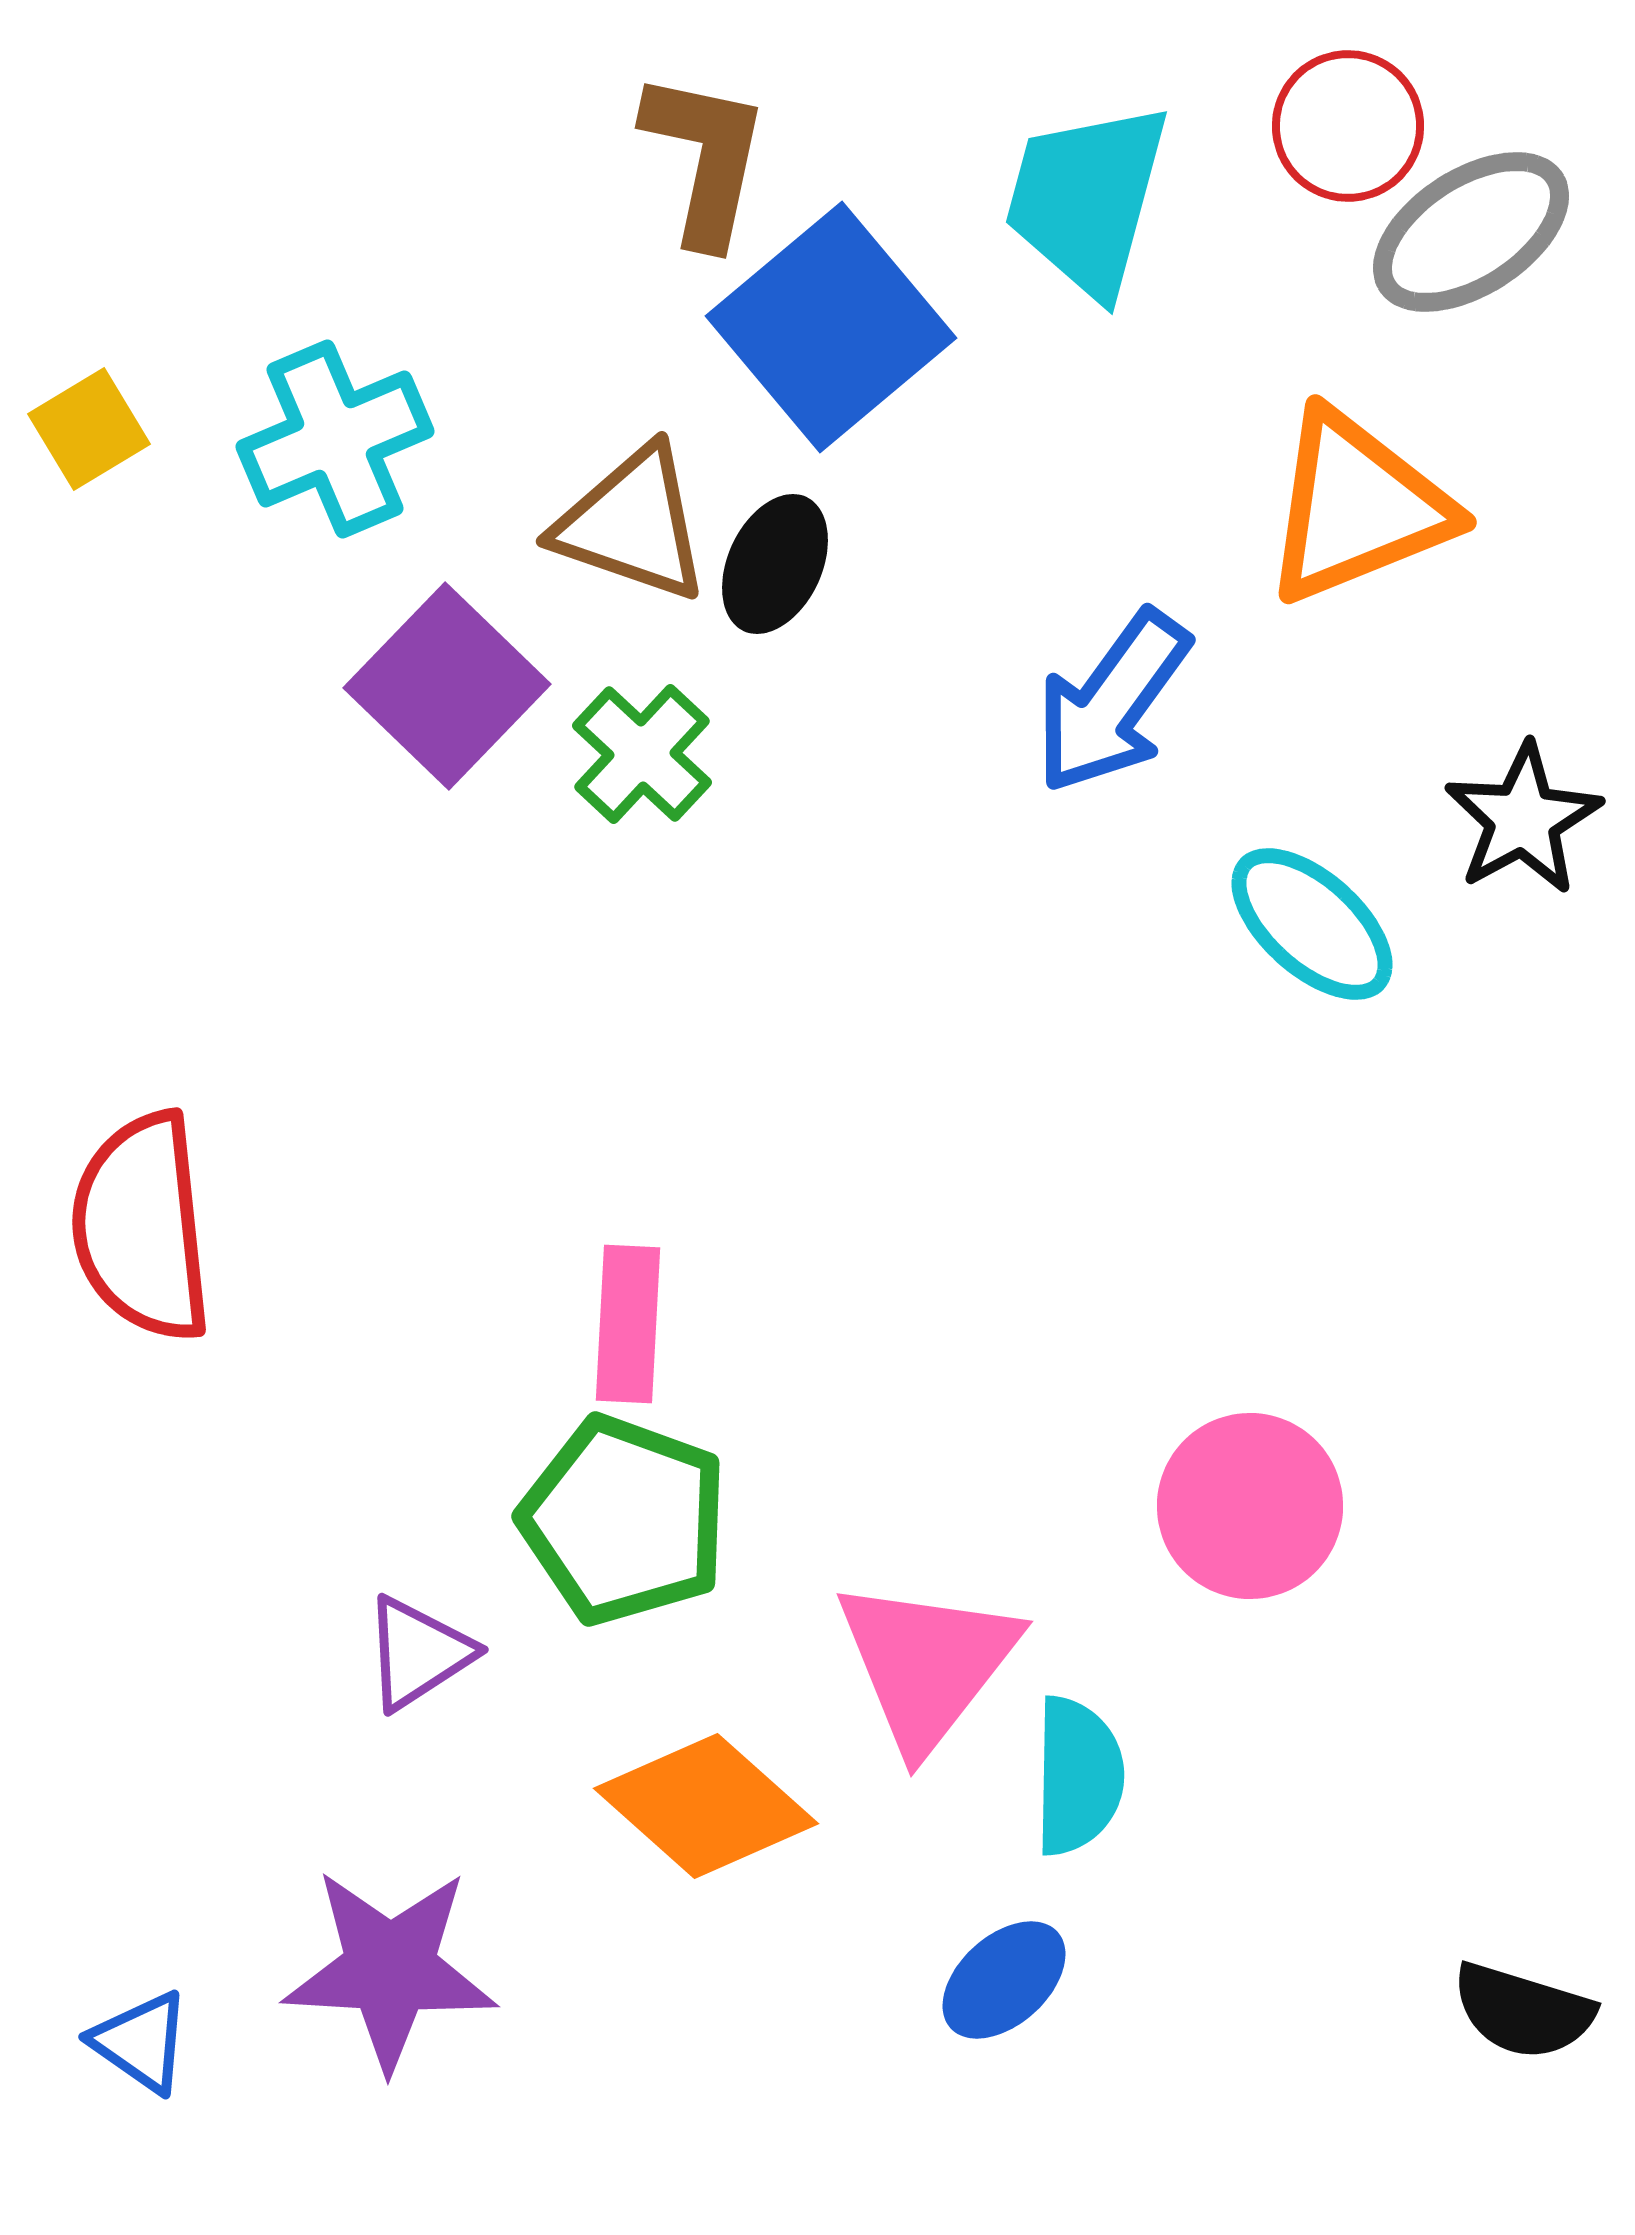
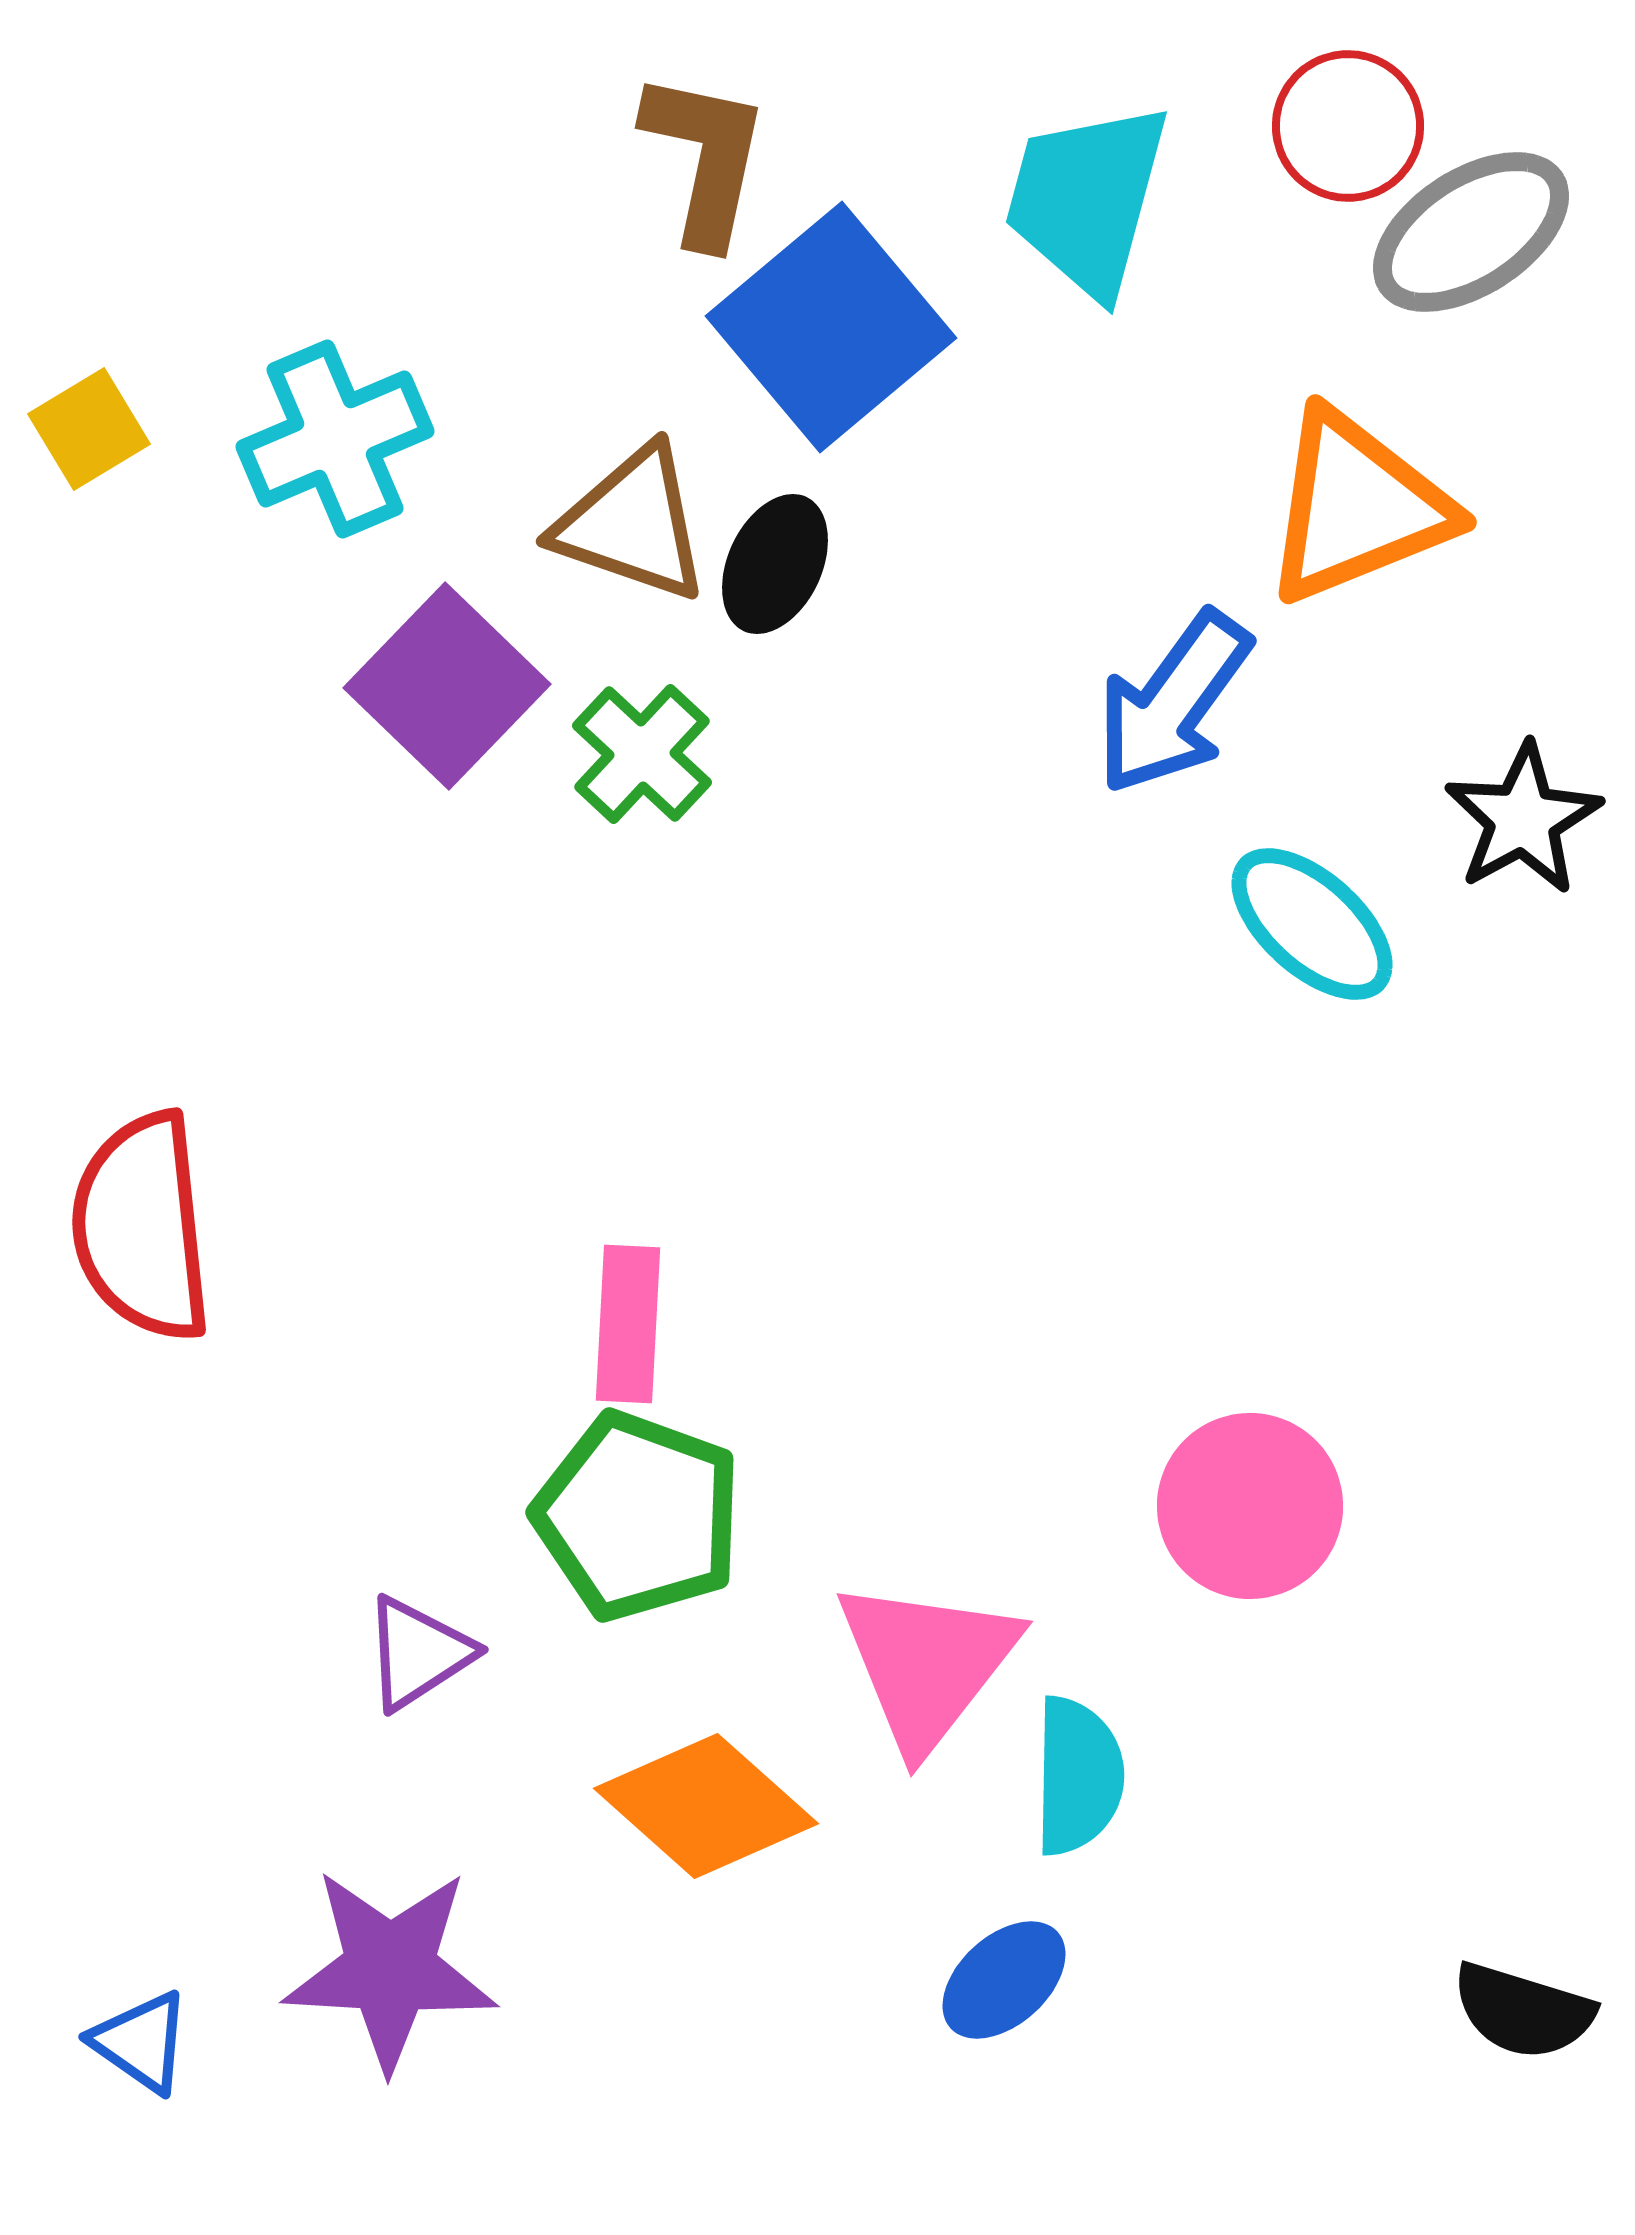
blue arrow: moved 61 px right, 1 px down
green pentagon: moved 14 px right, 4 px up
